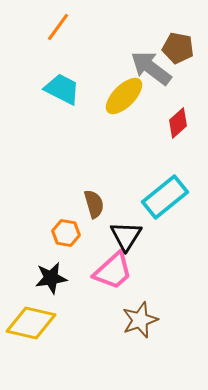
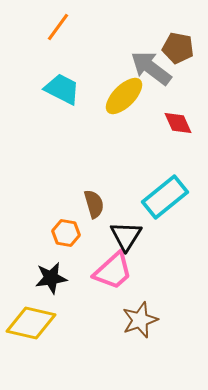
red diamond: rotated 72 degrees counterclockwise
